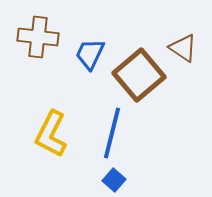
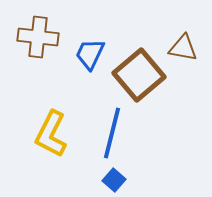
brown triangle: rotated 24 degrees counterclockwise
